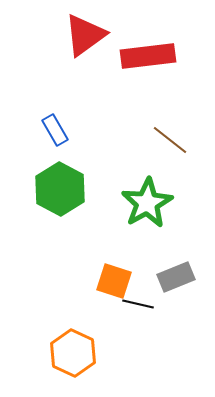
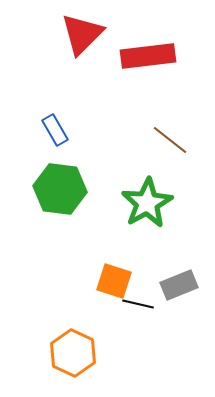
red triangle: moved 3 px left, 1 px up; rotated 9 degrees counterclockwise
green hexagon: rotated 21 degrees counterclockwise
gray rectangle: moved 3 px right, 8 px down
